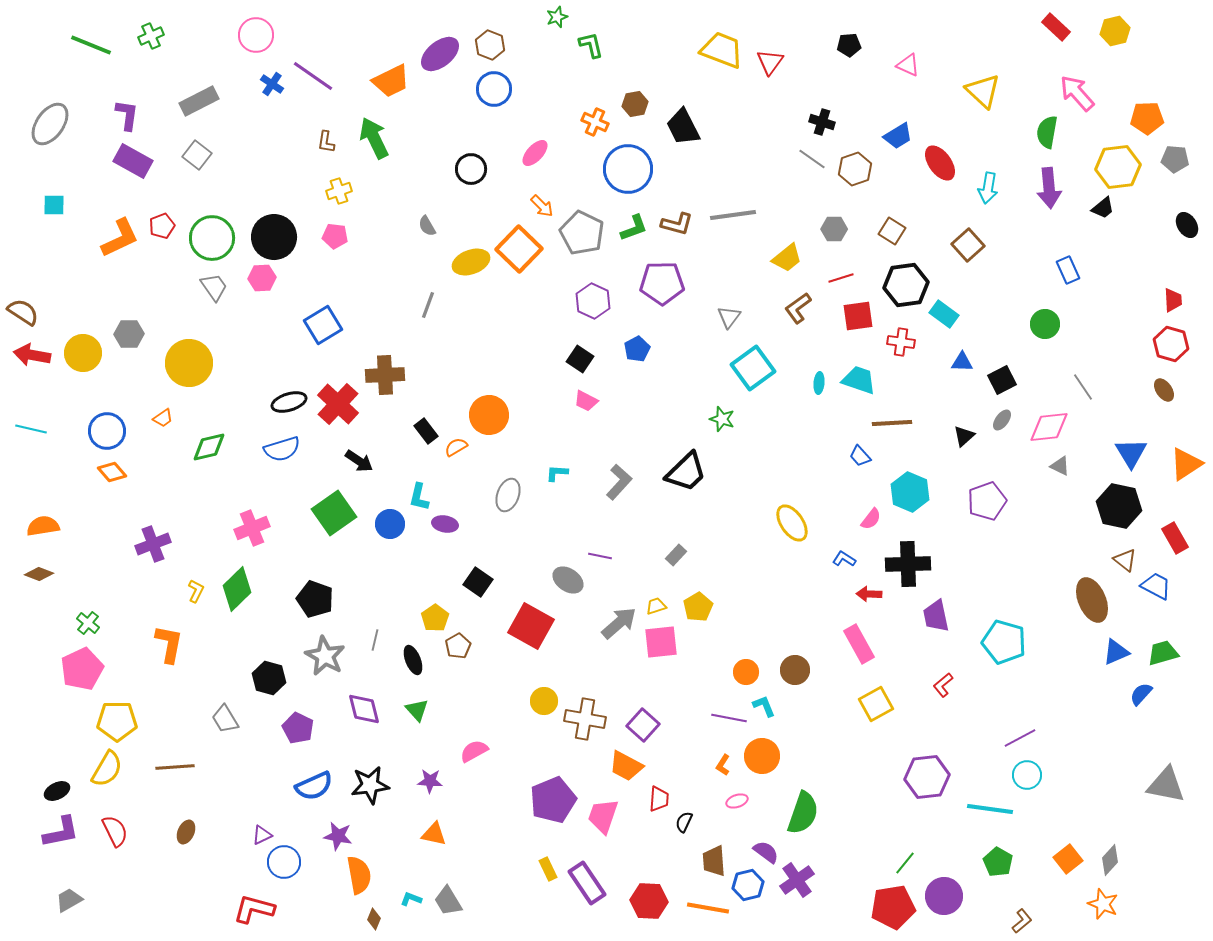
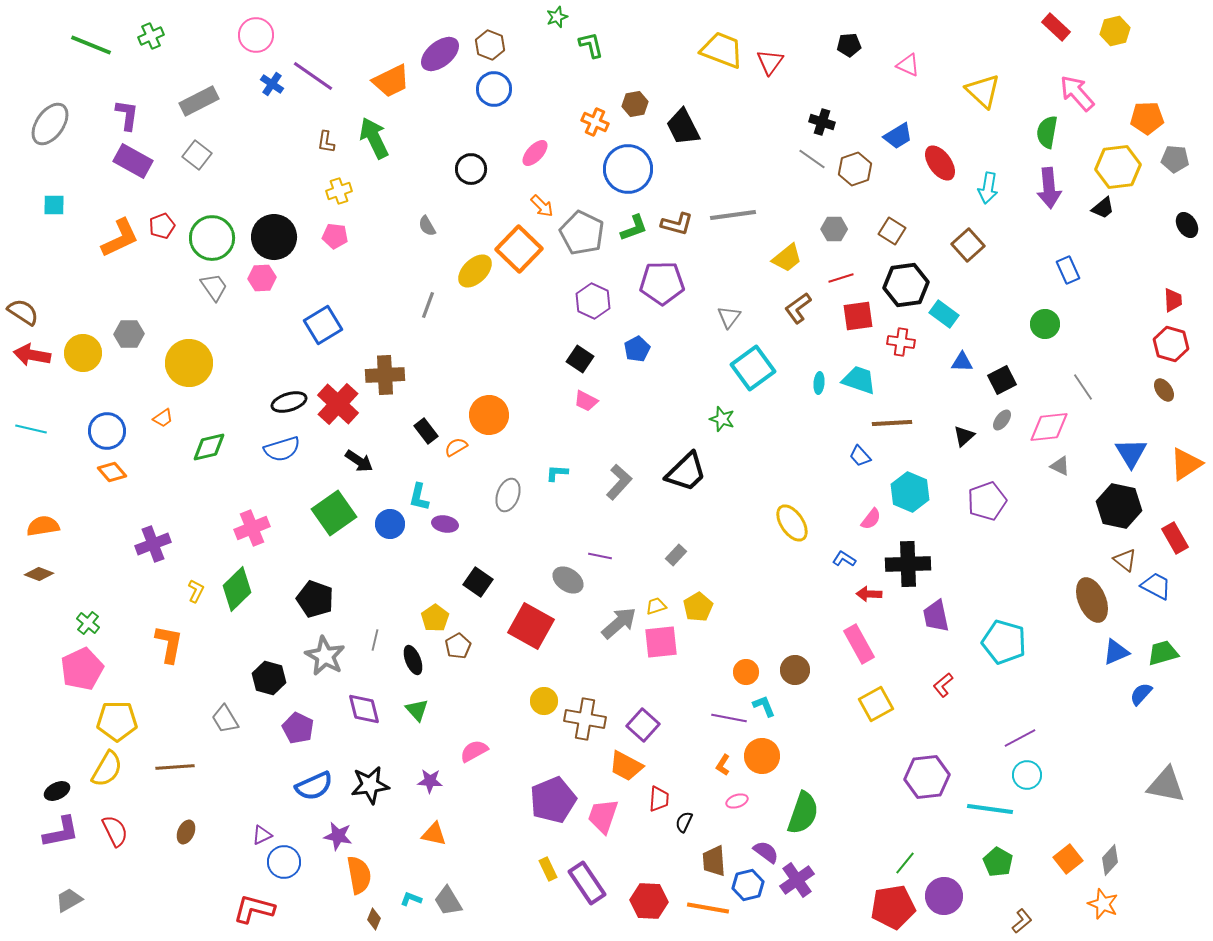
yellow ellipse at (471, 262): moved 4 px right, 9 px down; rotated 24 degrees counterclockwise
